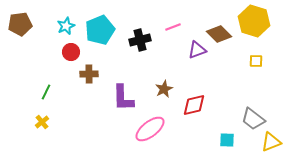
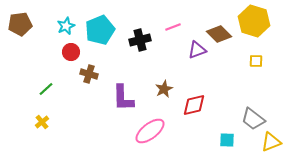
brown cross: rotated 18 degrees clockwise
green line: moved 3 px up; rotated 21 degrees clockwise
pink ellipse: moved 2 px down
